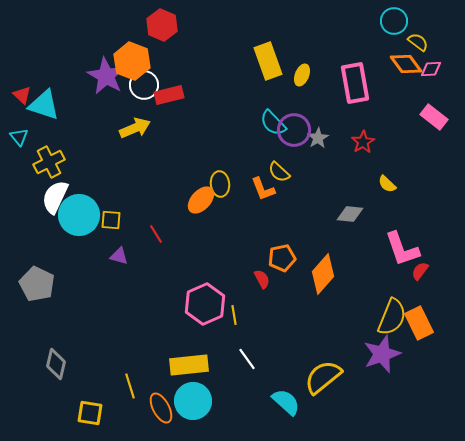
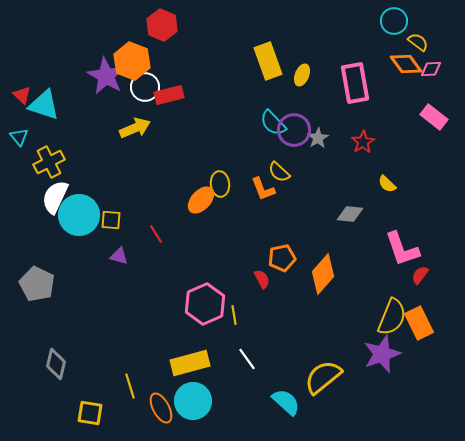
white circle at (144, 85): moved 1 px right, 2 px down
red semicircle at (420, 271): moved 4 px down
yellow rectangle at (189, 365): moved 1 px right, 2 px up; rotated 9 degrees counterclockwise
